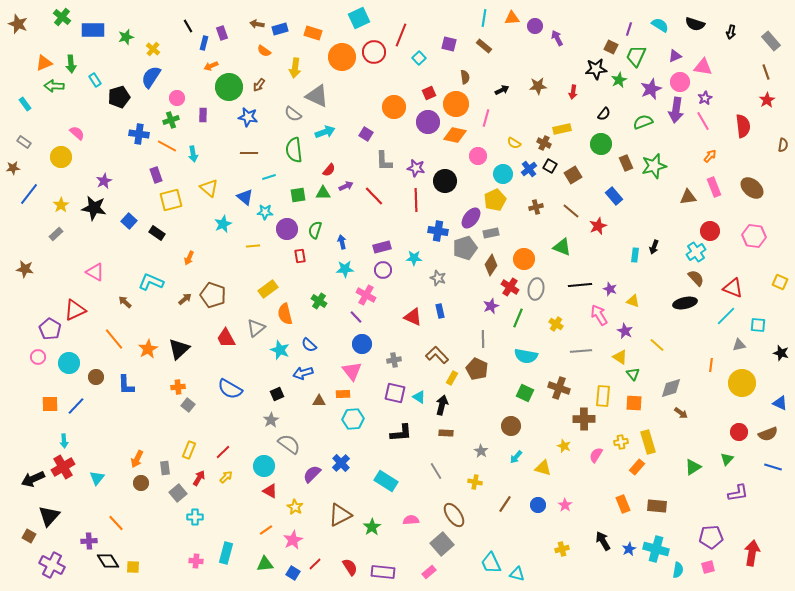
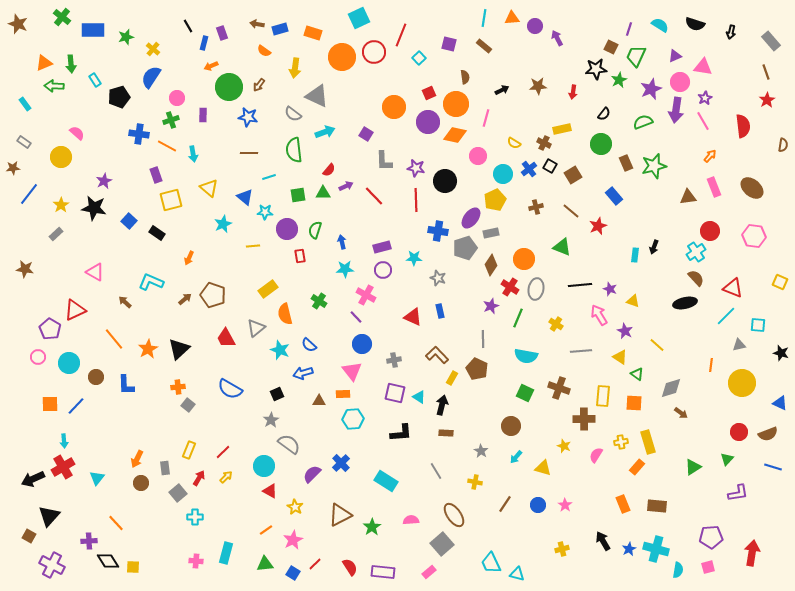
green triangle at (633, 374): moved 4 px right; rotated 16 degrees counterclockwise
